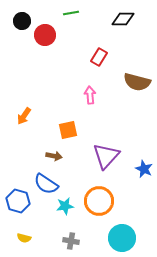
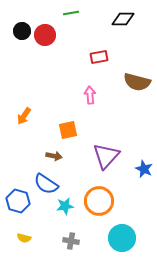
black circle: moved 10 px down
red rectangle: rotated 48 degrees clockwise
